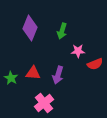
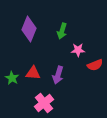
purple diamond: moved 1 px left, 1 px down
pink star: moved 1 px up
red semicircle: moved 1 px down
green star: moved 1 px right
